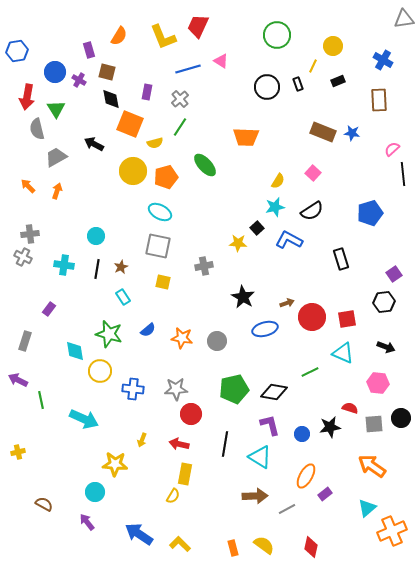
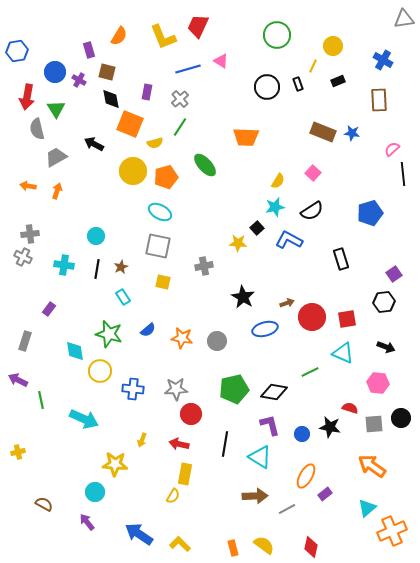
orange arrow at (28, 186): rotated 35 degrees counterclockwise
black star at (330, 427): rotated 20 degrees clockwise
